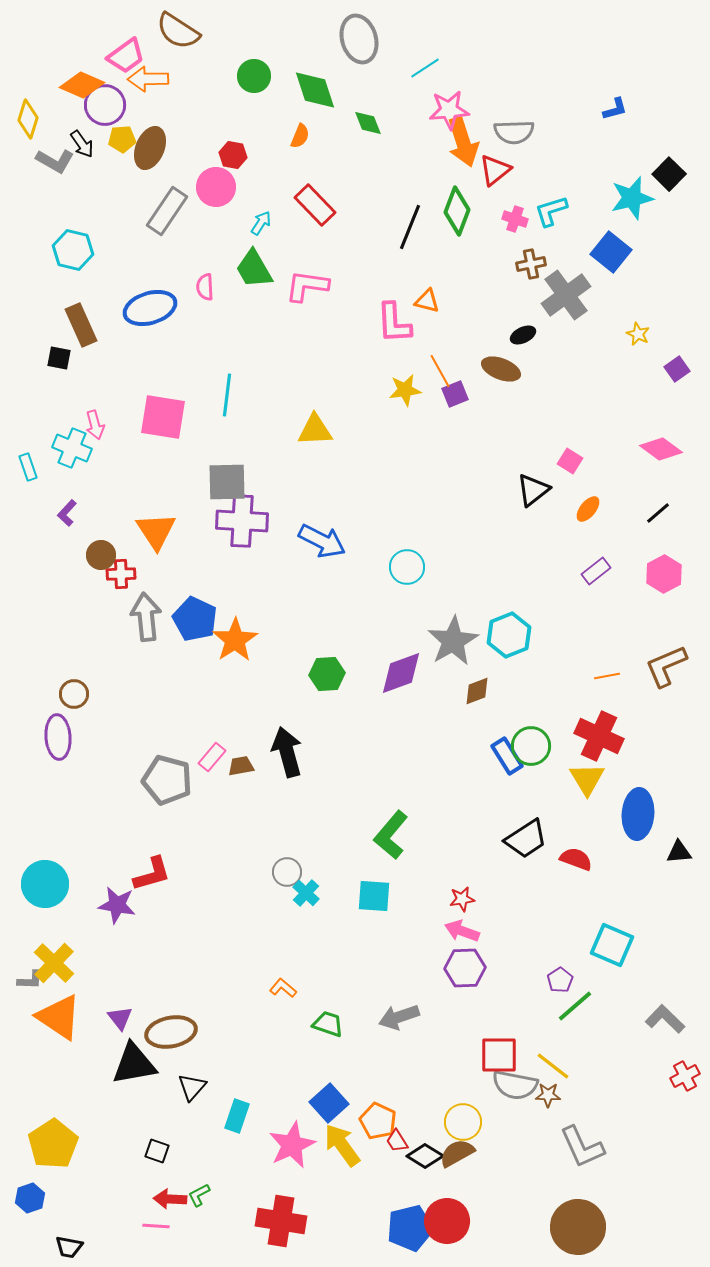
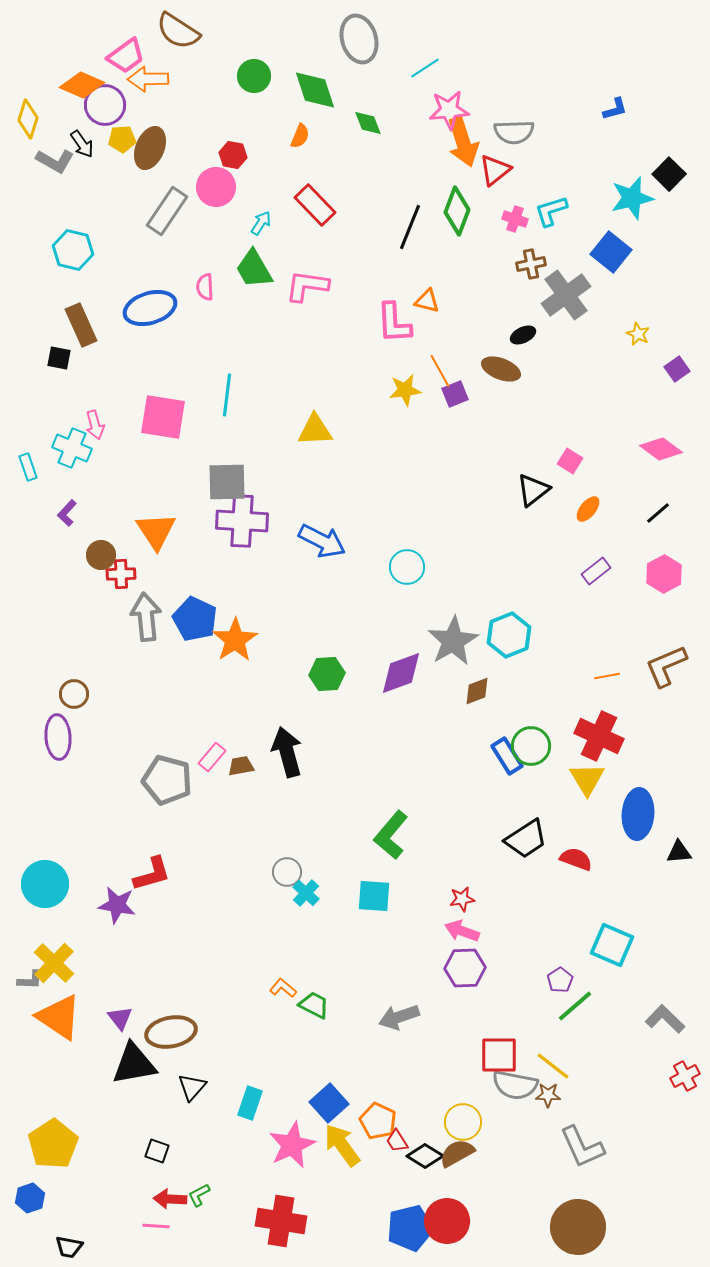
green trapezoid at (328, 1024): moved 14 px left, 19 px up; rotated 8 degrees clockwise
cyan rectangle at (237, 1116): moved 13 px right, 13 px up
